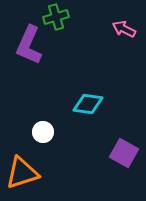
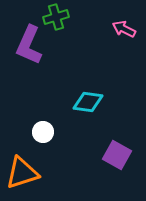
cyan diamond: moved 2 px up
purple square: moved 7 px left, 2 px down
